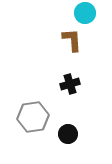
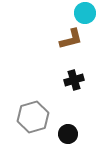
brown L-shape: moved 1 px left, 1 px up; rotated 80 degrees clockwise
black cross: moved 4 px right, 4 px up
gray hexagon: rotated 8 degrees counterclockwise
